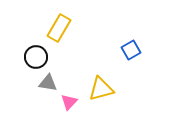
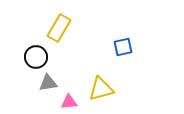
blue square: moved 8 px left, 3 px up; rotated 18 degrees clockwise
gray triangle: rotated 18 degrees counterclockwise
pink triangle: rotated 42 degrees clockwise
